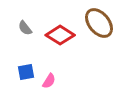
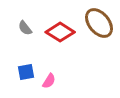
red diamond: moved 3 px up
